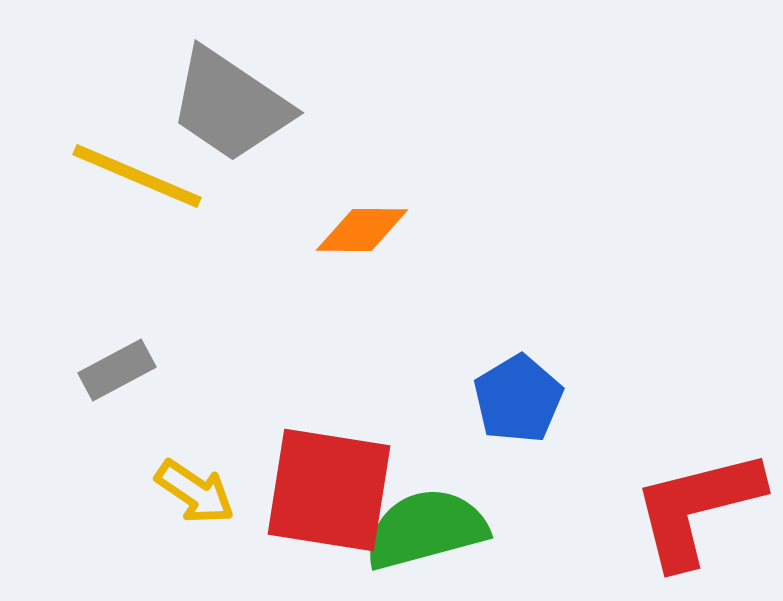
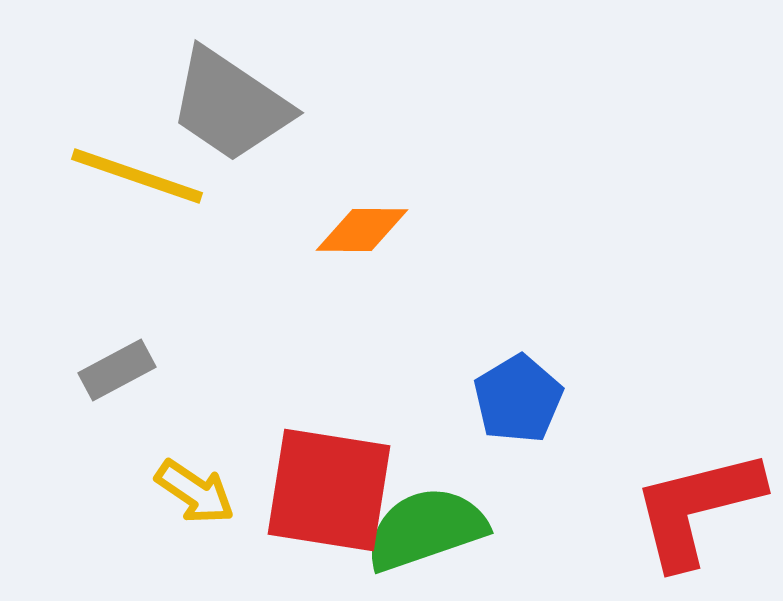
yellow line: rotated 4 degrees counterclockwise
green semicircle: rotated 4 degrees counterclockwise
